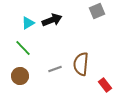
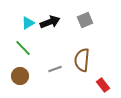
gray square: moved 12 px left, 9 px down
black arrow: moved 2 px left, 2 px down
brown semicircle: moved 1 px right, 4 px up
red rectangle: moved 2 px left
